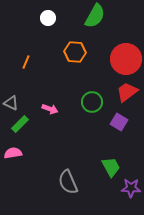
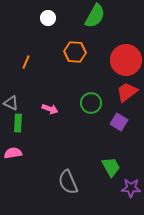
red circle: moved 1 px down
green circle: moved 1 px left, 1 px down
green rectangle: moved 2 px left, 1 px up; rotated 42 degrees counterclockwise
